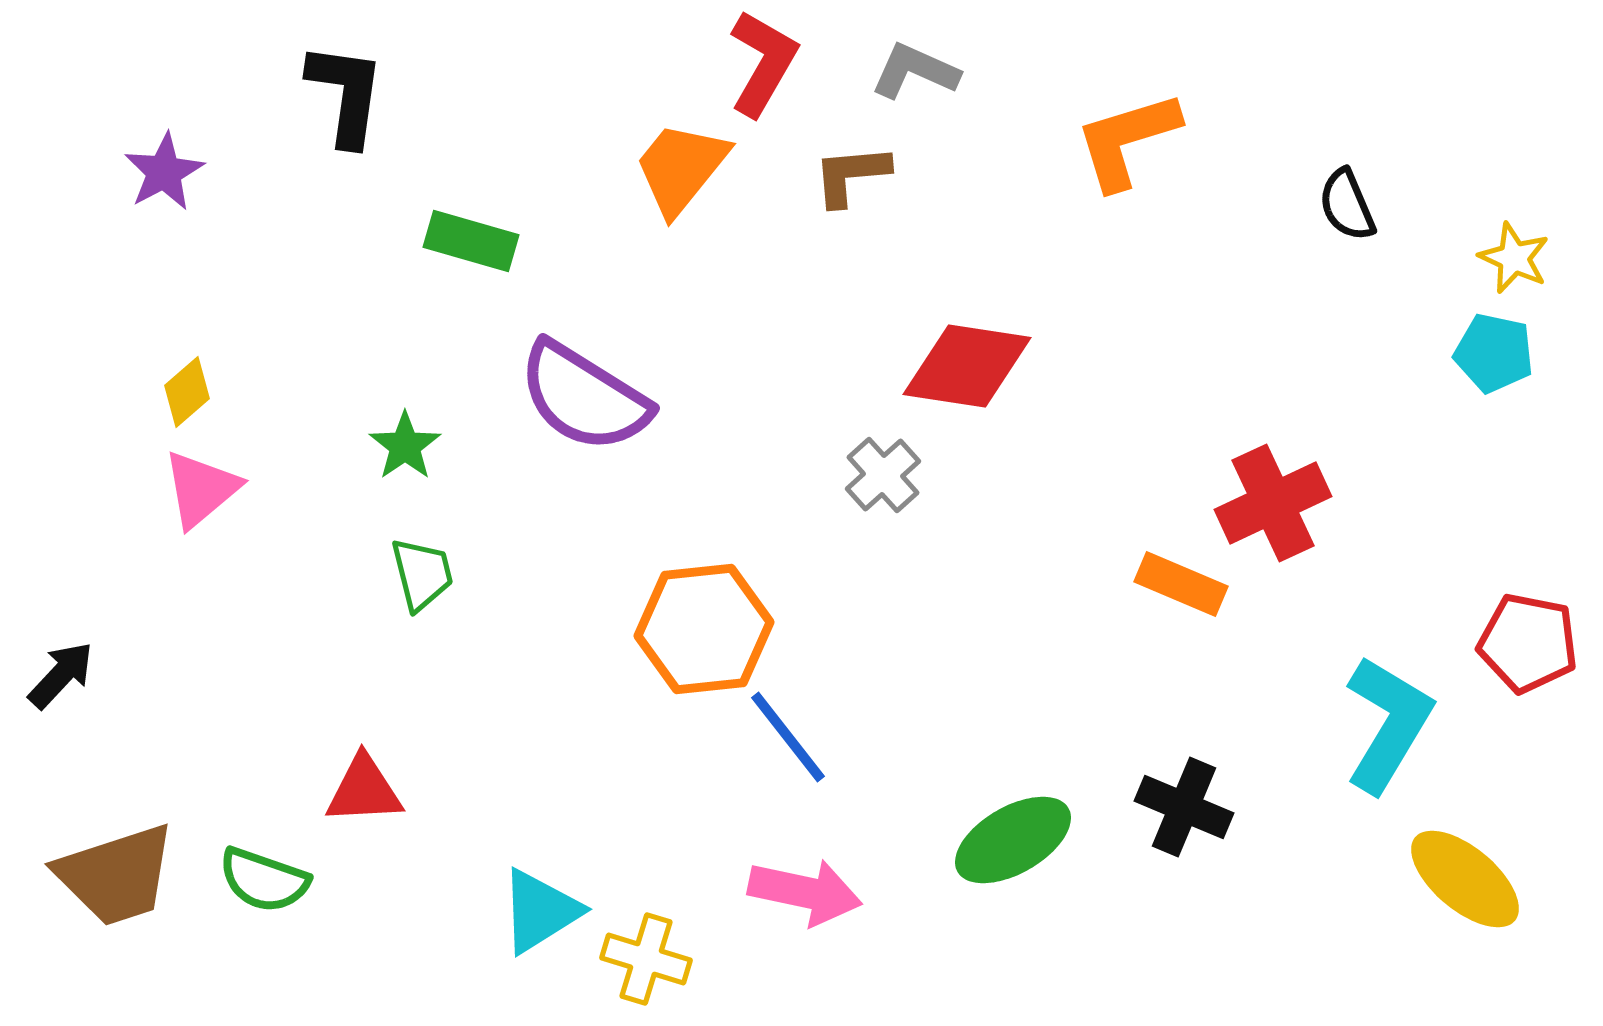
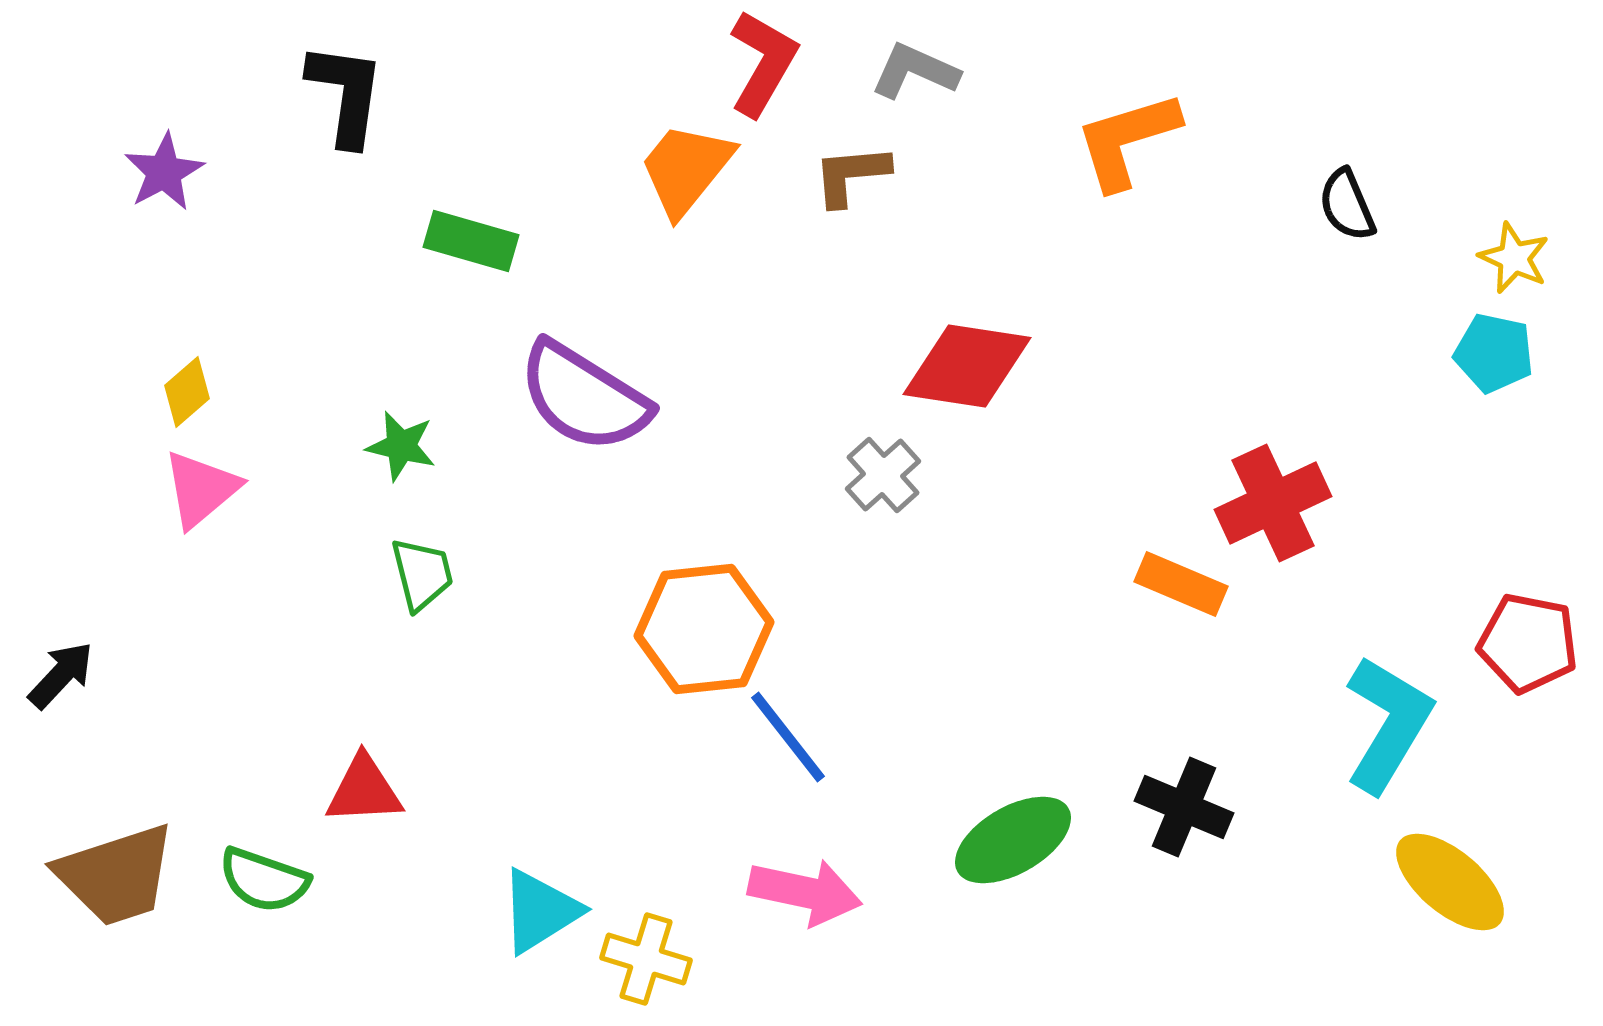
orange trapezoid: moved 5 px right, 1 px down
green star: moved 4 px left; rotated 24 degrees counterclockwise
yellow ellipse: moved 15 px left, 3 px down
